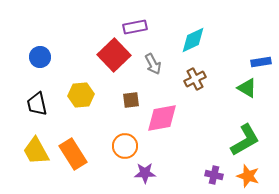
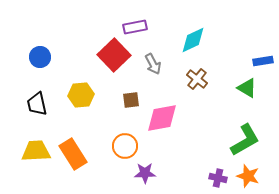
blue rectangle: moved 2 px right, 1 px up
brown cross: moved 2 px right; rotated 25 degrees counterclockwise
yellow trapezoid: rotated 116 degrees clockwise
purple cross: moved 4 px right, 3 px down
